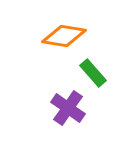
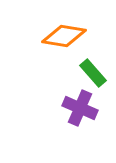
purple cross: moved 12 px right; rotated 12 degrees counterclockwise
